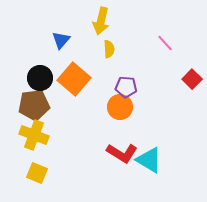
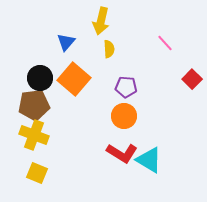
blue triangle: moved 5 px right, 2 px down
orange circle: moved 4 px right, 9 px down
